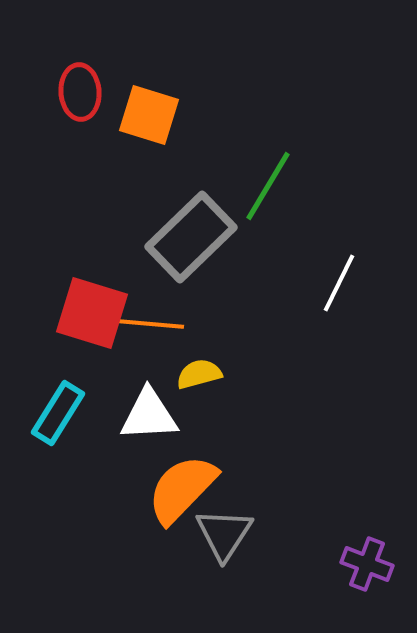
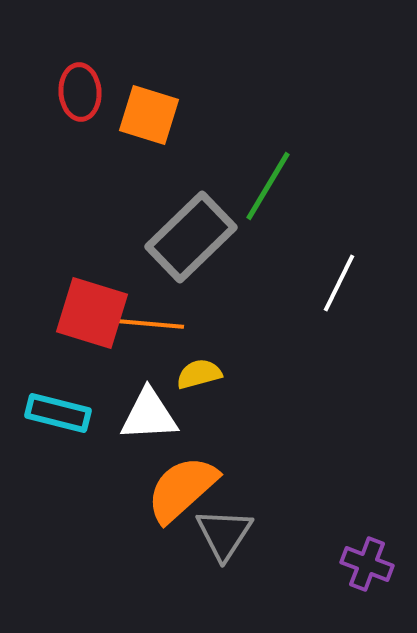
cyan rectangle: rotated 72 degrees clockwise
orange semicircle: rotated 4 degrees clockwise
